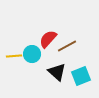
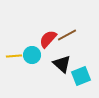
brown line: moved 11 px up
cyan circle: moved 1 px down
black triangle: moved 5 px right, 8 px up
